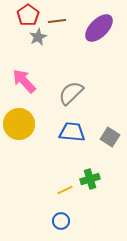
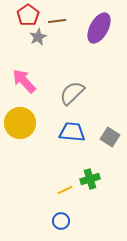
purple ellipse: rotated 16 degrees counterclockwise
gray semicircle: moved 1 px right
yellow circle: moved 1 px right, 1 px up
